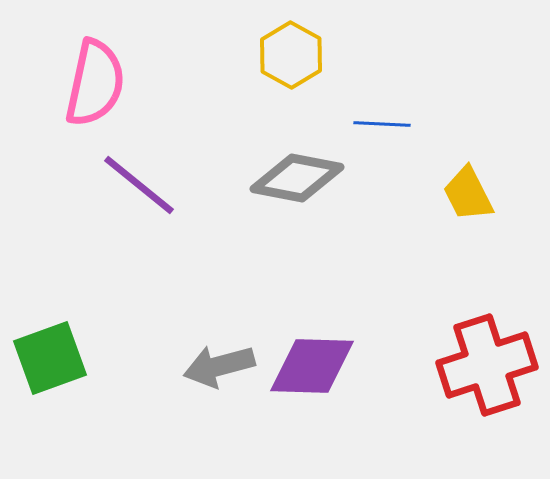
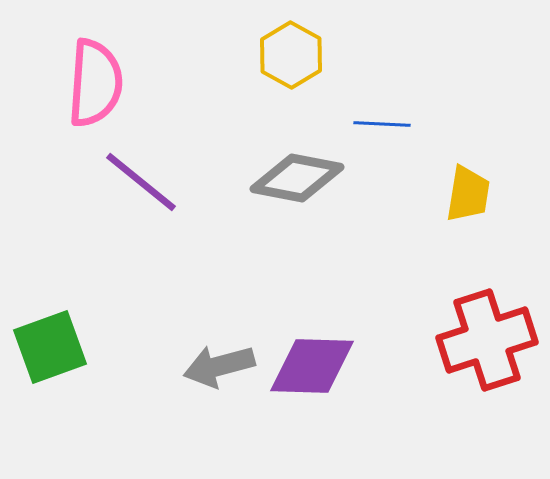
pink semicircle: rotated 8 degrees counterclockwise
purple line: moved 2 px right, 3 px up
yellow trapezoid: rotated 144 degrees counterclockwise
green square: moved 11 px up
red cross: moved 25 px up
